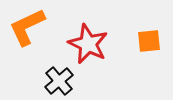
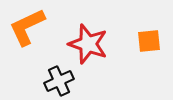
red star: rotated 6 degrees counterclockwise
black cross: rotated 16 degrees clockwise
